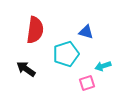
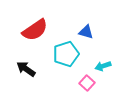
red semicircle: rotated 48 degrees clockwise
pink square: rotated 28 degrees counterclockwise
